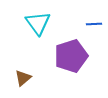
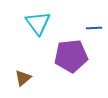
blue line: moved 4 px down
purple pentagon: rotated 12 degrees clockwise
